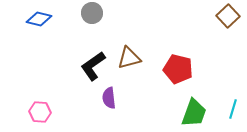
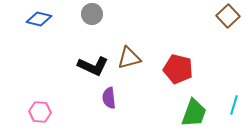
gray circle: moved 1 px down
black L-shape: rotated 120 degrees counterclockwise
cyan line: moved 1 px right, 4 px up
